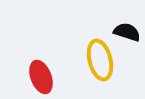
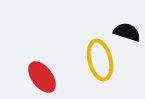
red ellipse: moved 1 px right; rotated 16 degrees counterclockwise
